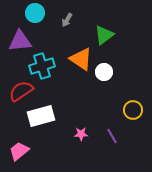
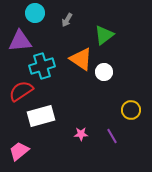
yellow circle: moved 2 px left
